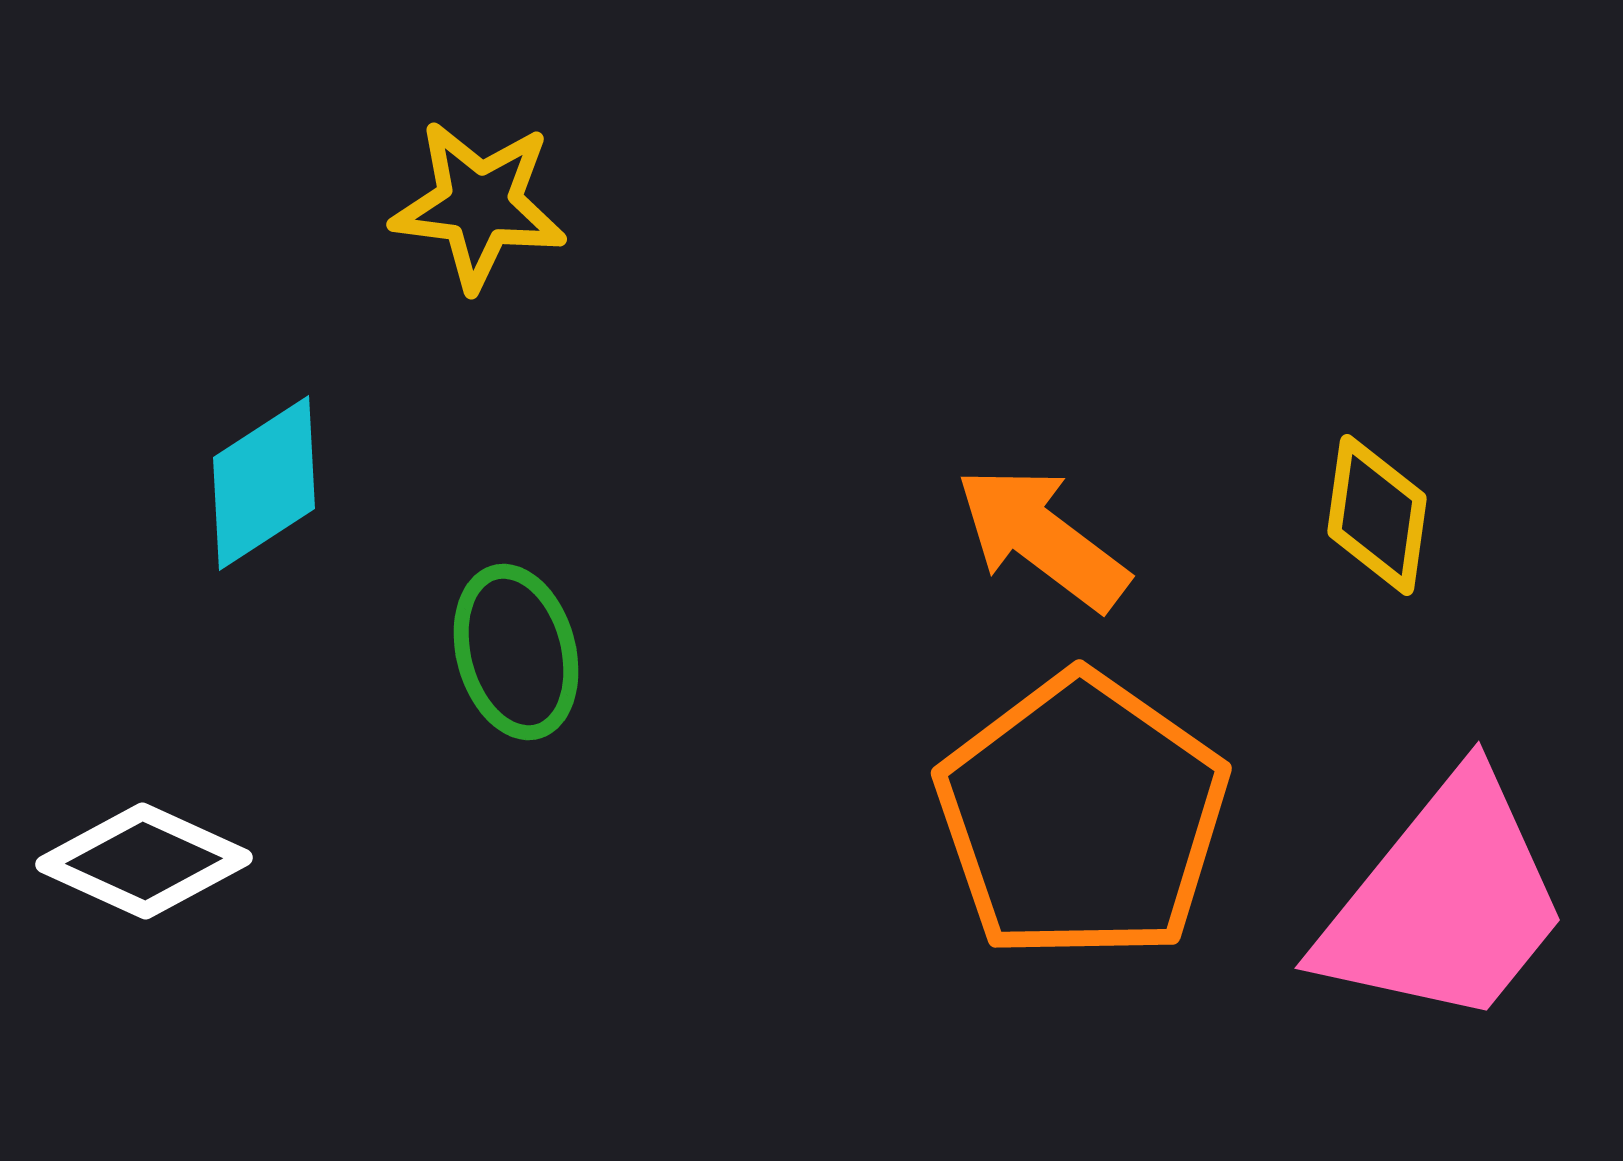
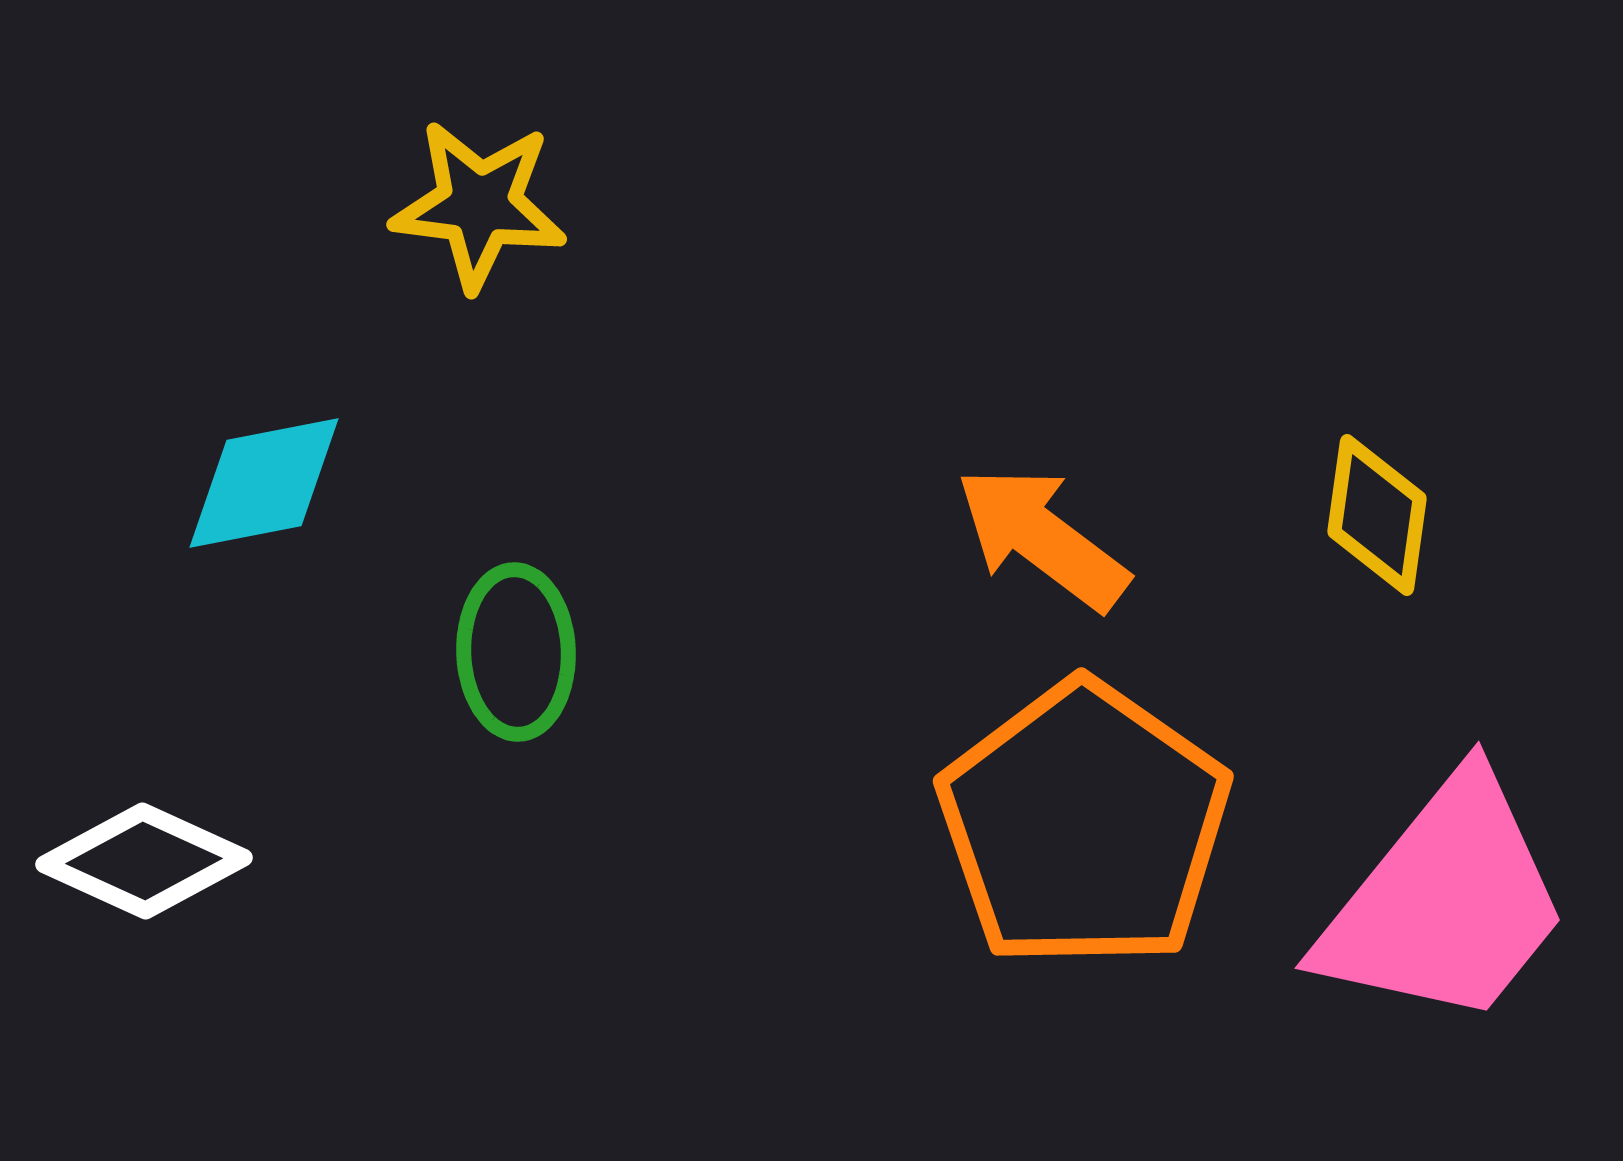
cyan diamond: rotated 22 degrees clockwise
green ellipse: rotated 13 degrees clockwise
orange pentagon: moved 2 px right, 8 px down
